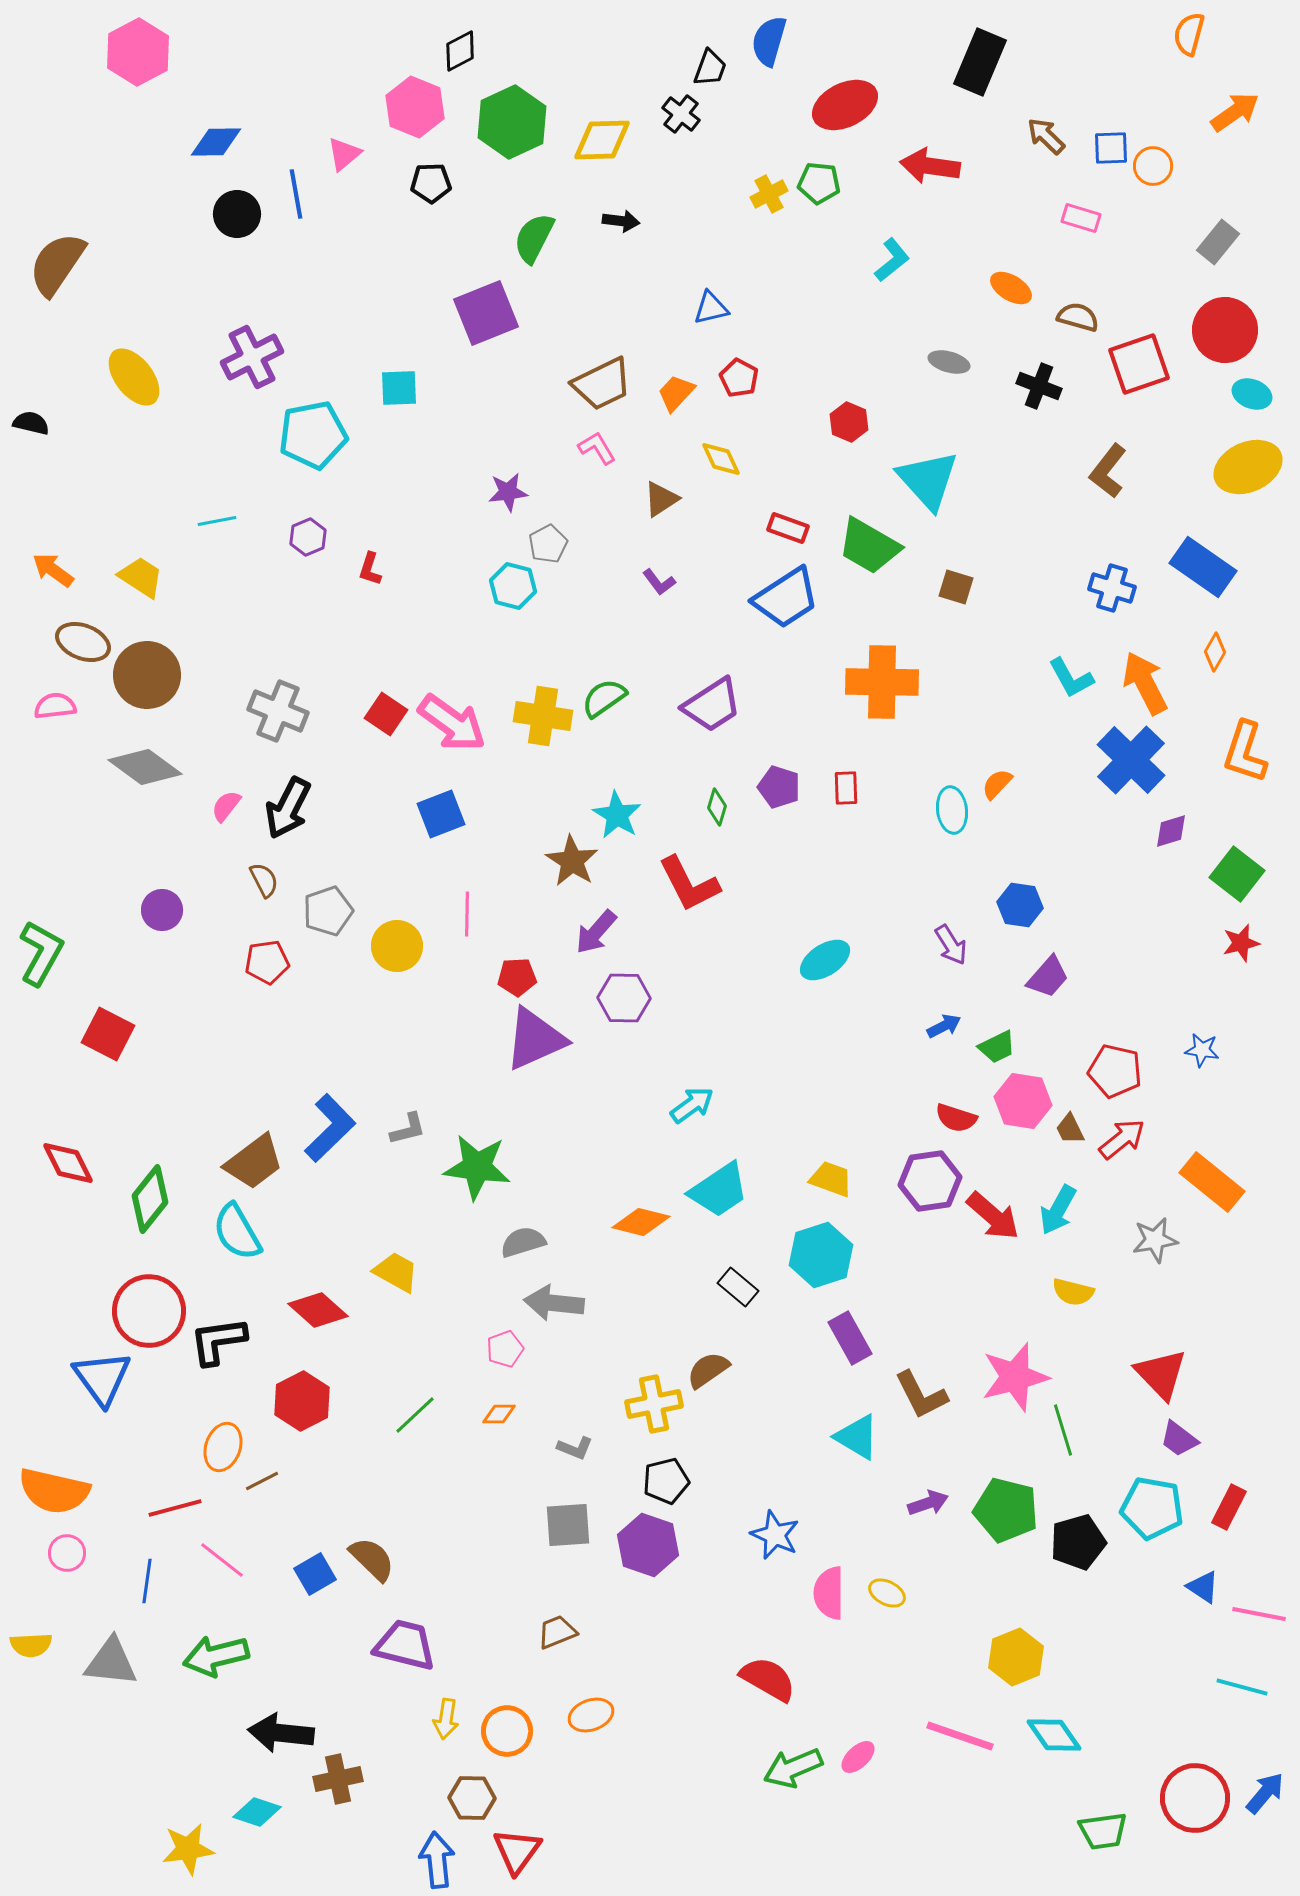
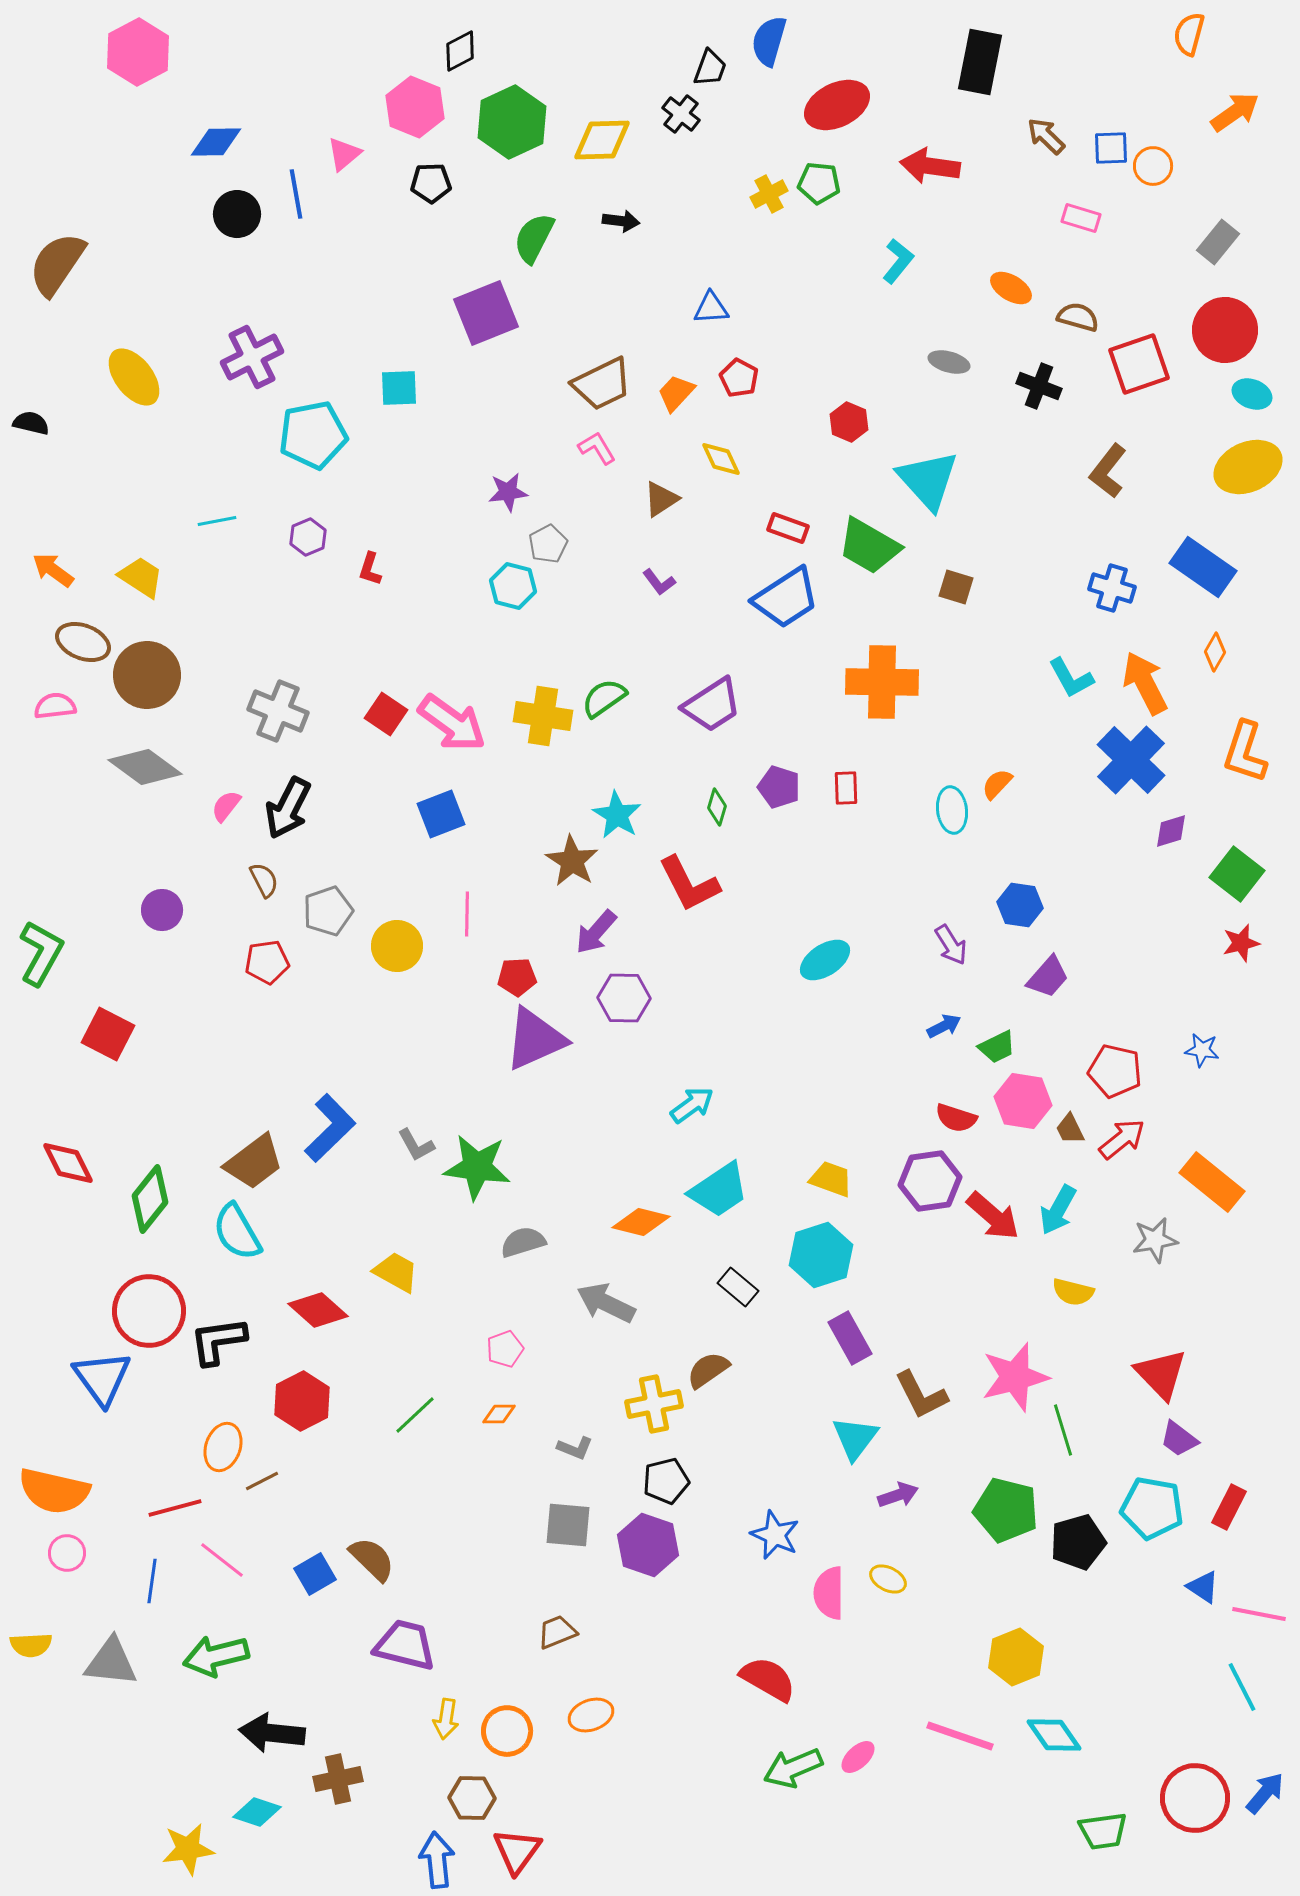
black rectangle at (980, 62): rotated 12 degrees counterclockwise
red ellipse at (845, 105): moved 8 px left
cyan L-shape at (892, 260): moved 6 px right, 1 px down; rotated 12 degrees counterclockwise
blue triangle at (711, 308): rotated 9 degrees clockwise
gray L-shape at (408, 1129): moved 8 px right, 16 px down; rotated 75 degrees clockwise
gray arrow at (554, 1303): moved 52 px right; rotated 20 degrees clockwise
cyan triangle at (857, 1437): moved 2 px left, 1 px down; rotated 36 degrees clockwise
purple arrow at (928, 1503): moved 30 px left, 8 px up
gray square at (568, 1525): rotated 9 degrees clockwise
blue line at (147, 1581): moved 5 px right
yellow ellipse at (887, 1593): moved 1 px right, 14 px up
cyan line at (1242, 1687): rotated 48 degrees clockwise
black arrow at (281, 1733): moved 9 px left
